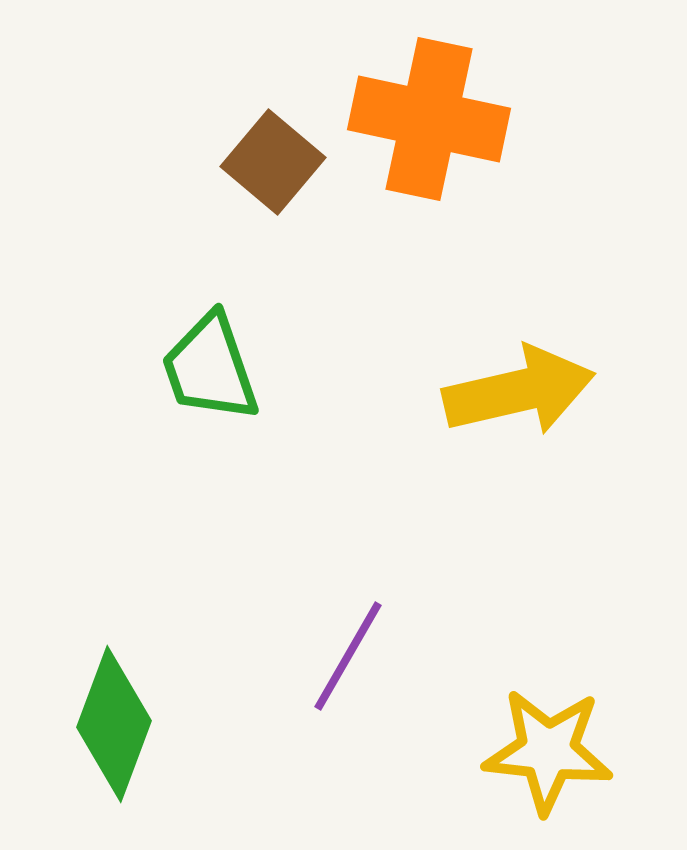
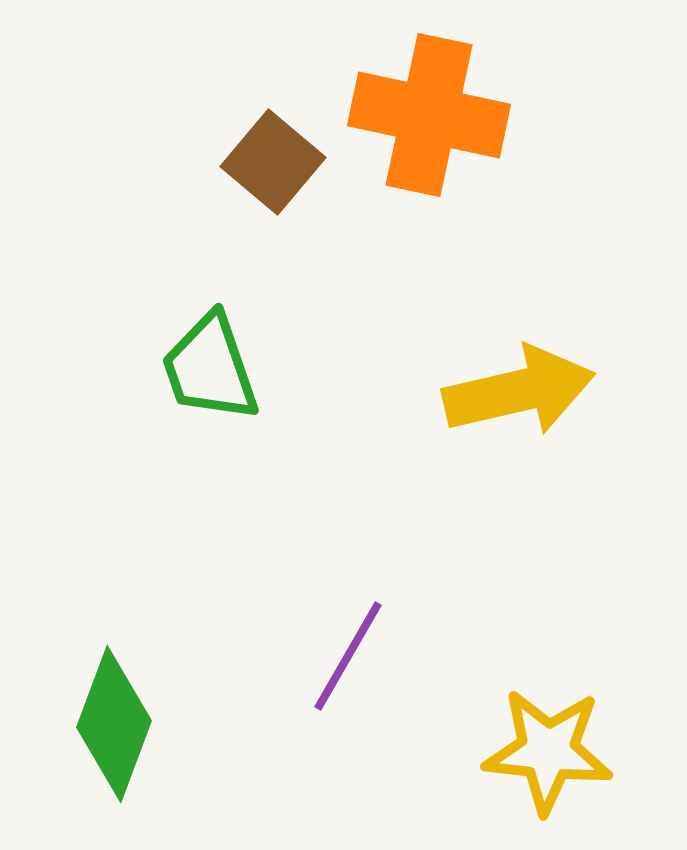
orange cross: moved 4 px up
